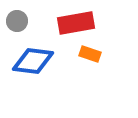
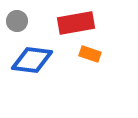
blue diamond: moved 1 px left, 1 px up
